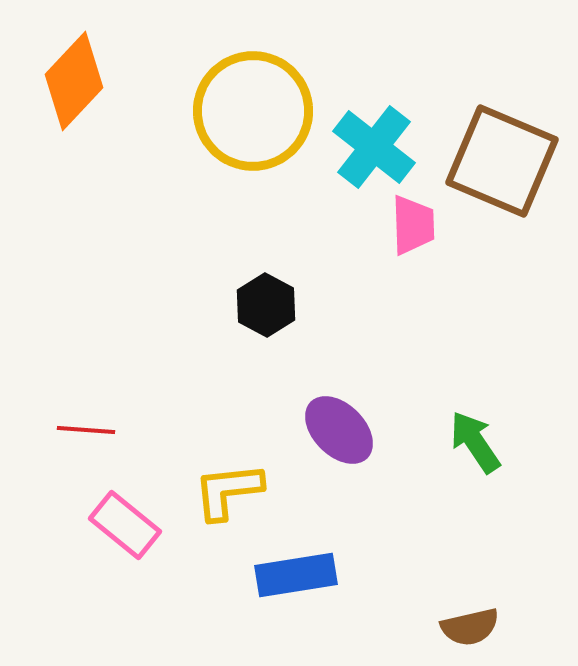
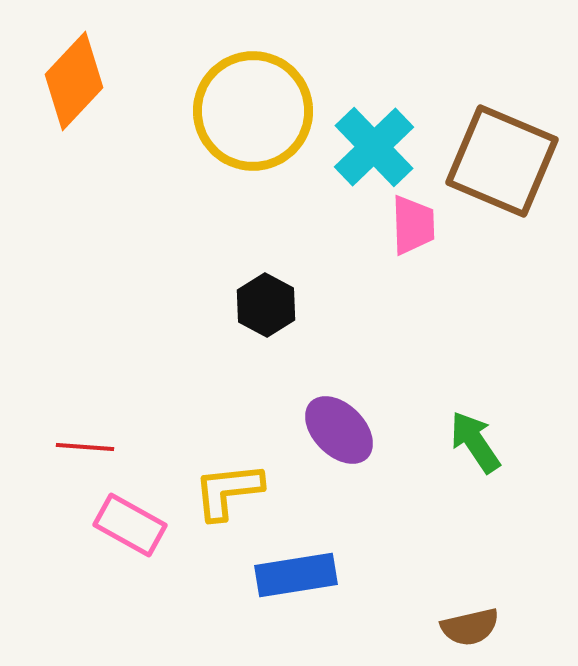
cyan cross: rotated 8 degrees clockwise
red line: moved 1 px left, 17 px down
pink rectangle: moved 5 px right; rotated 10 degrees counterclockwise
